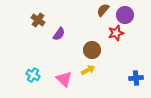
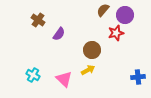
blue cross: moved 2 px right, 1 px up
